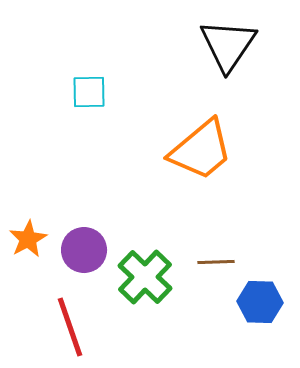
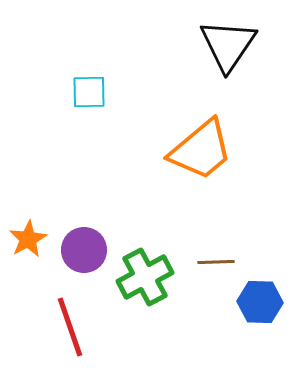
green cross: rotated 18 degrees clockwise
